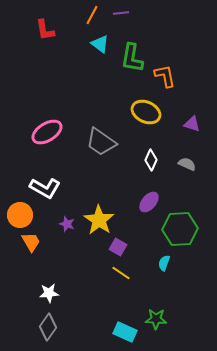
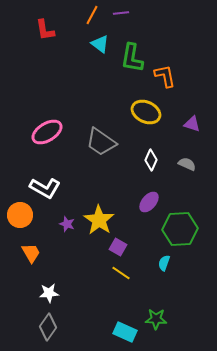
orange trapezoid: moved 11 px down
